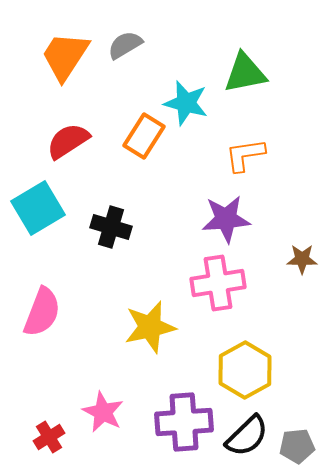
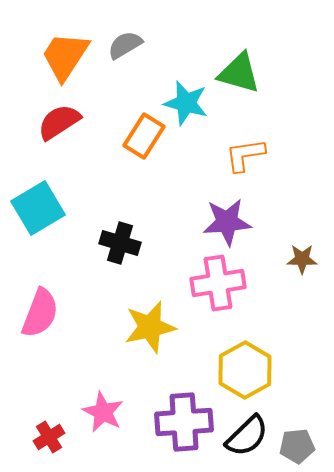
green triangle: moved 6 px left; rotated 27 degrees clockwise
red semicircle: moved 9 px left, 19 px up
purple star: moved 1 px right, 3 px down
black cross: moved 9 px right, 16 px down
pink semicircle: moved 2 px left, 1 px down
